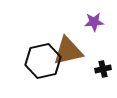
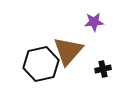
brown triangle: rotated 36 degrees counterclockwise
black hexagon: moved 2 px left, 3 px down
